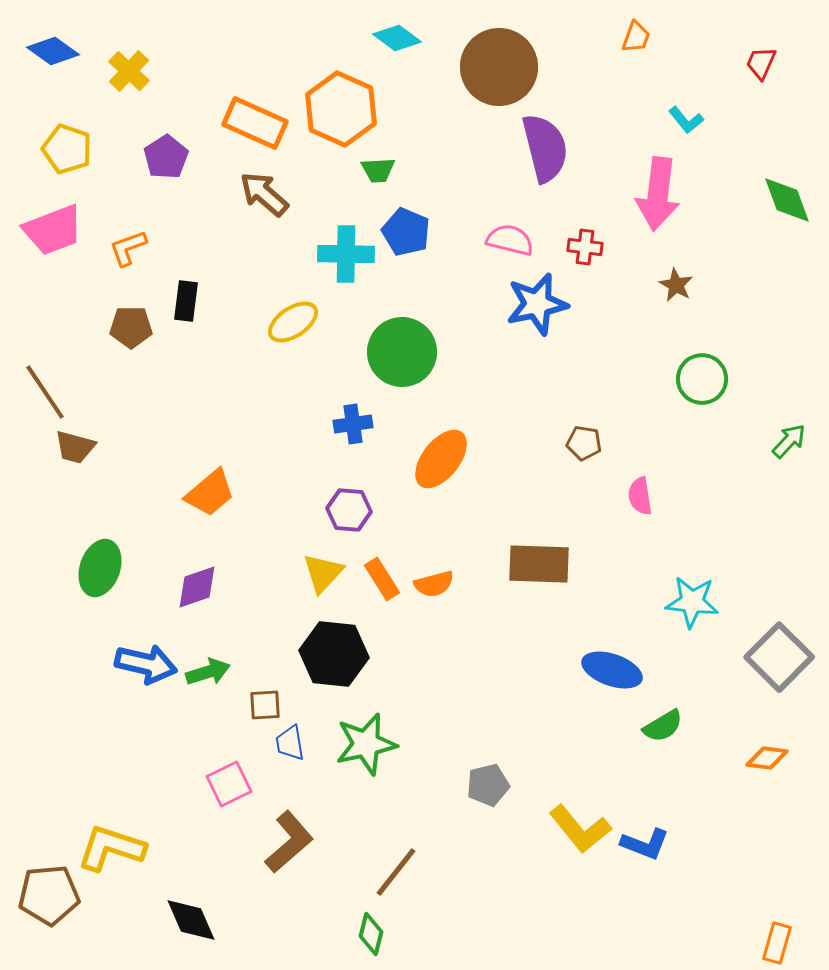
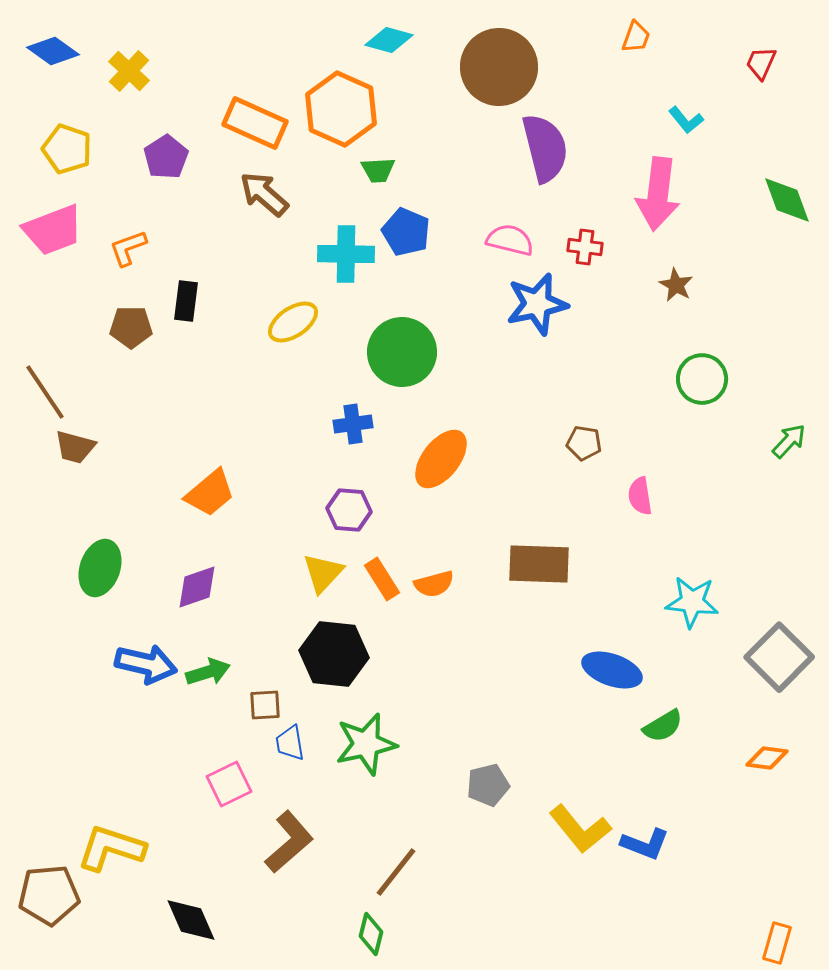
cyan diamond at (397, 38): moved 8 px left, 2 px down; rotated 21 degrees counterclockwise
